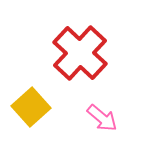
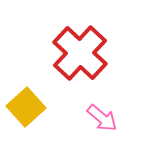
yellow square: moved 5 px left
